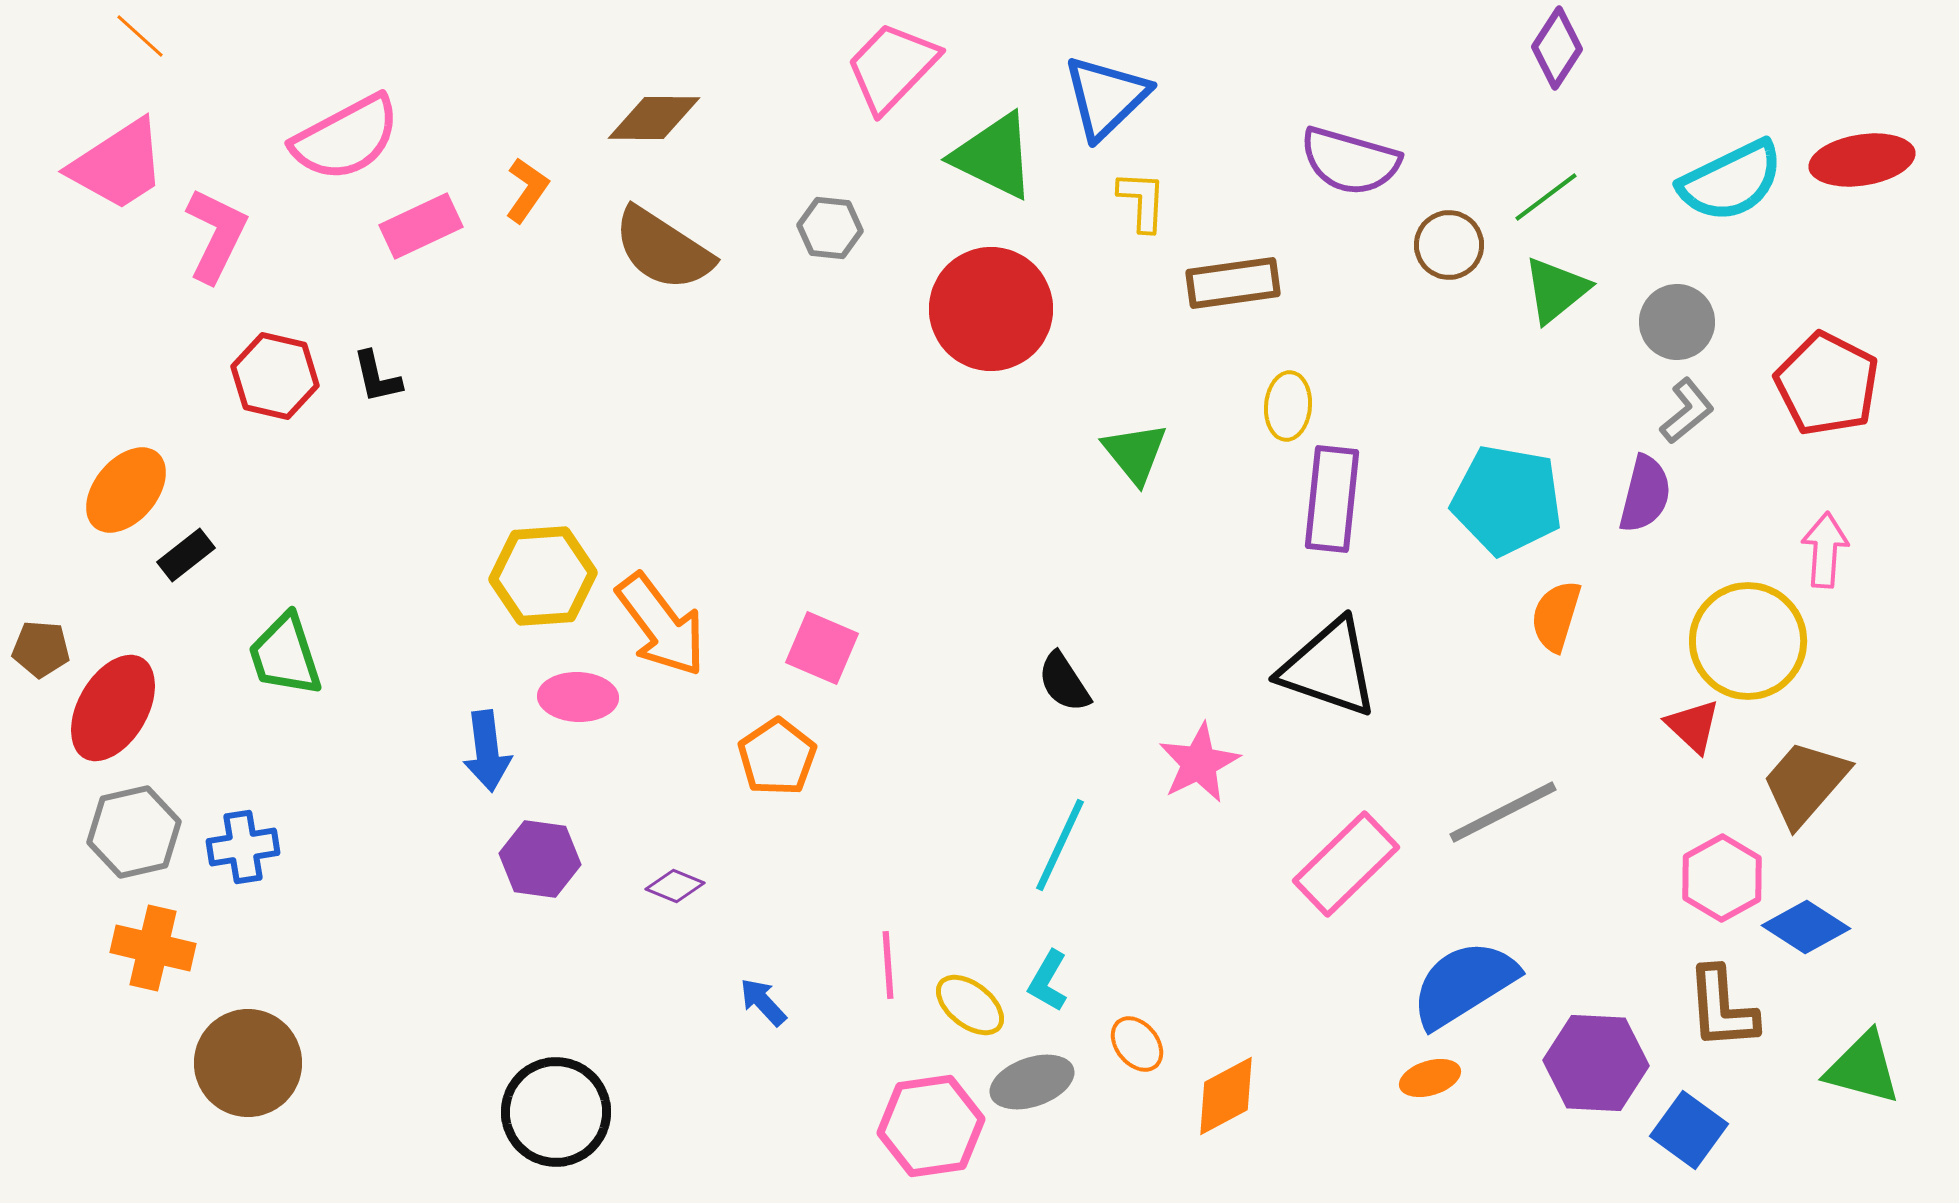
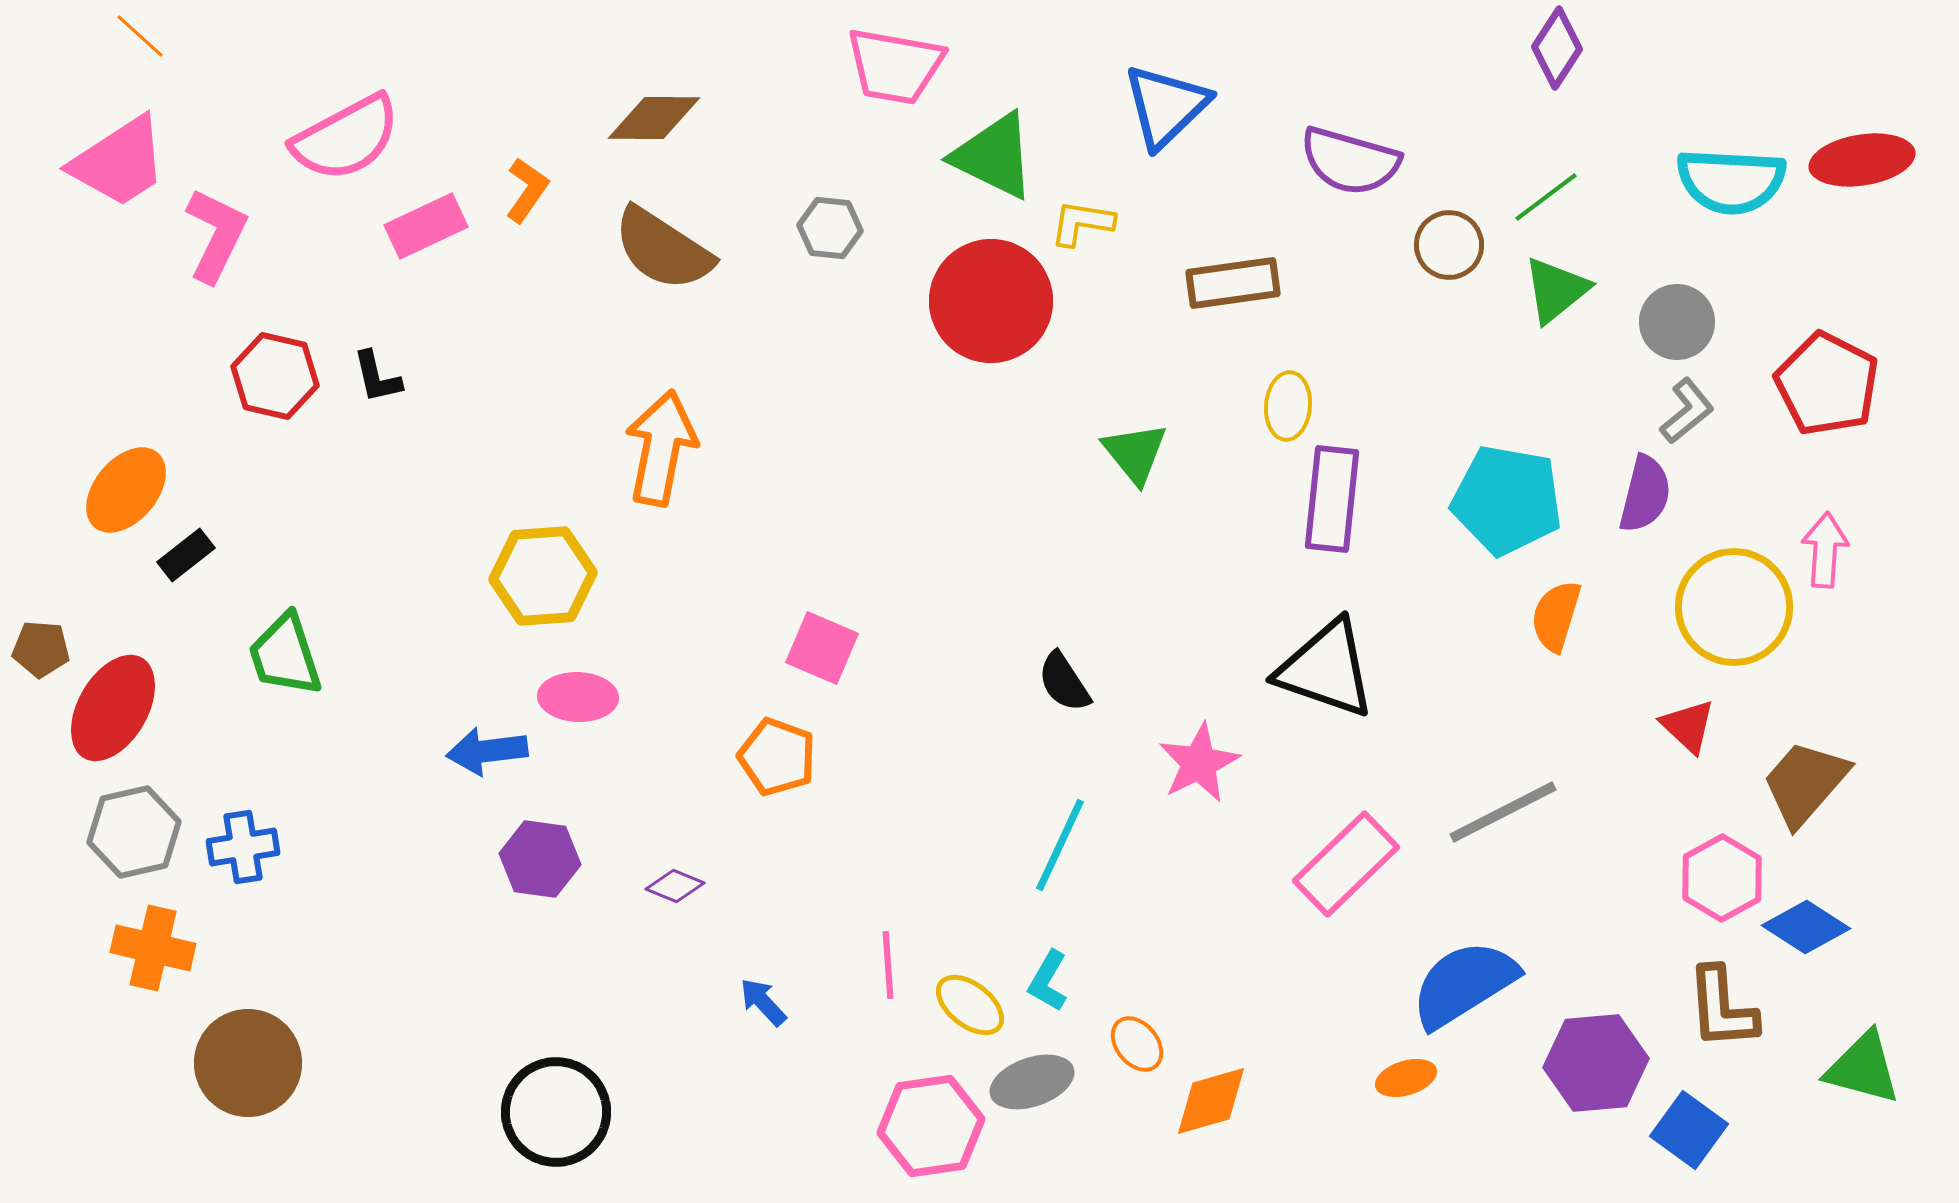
pink trapezoid at (892, 67): moved 3 px right, 1 px up; rotated 124 degrees counterclockwise
blue triangle at (1106, 97): moved 60 px right, 9 px down
pink trapezoid at (118, 165): moved 1 px right, 3 px up
cyan semicircle at (1731, 181): rotated 29 degrees clockwise
yellow L-shape at (1142, 201): moved 60 px left, 22 px down; rotated 84 degrees counterclockwise
pink rectangle at (421, 226): moved 5 px right
red circle at (991, 309): moved 8 px up
orange arrow at (661, 625): moved 177 px up; rotated 132 degrees counterclockwise
yellow circle at (1748, 641): moved 14 px left, 34 px up
black triangle at (1329, 668): moved 3 px left, 1 px down
red triangle at (1693, 726): moved 5 px left
blue arrow at (487, 751): rotated 90 degrees clockwise
orange pentagon at (777, 757): rotated 18 degrees counterclockwise
purple hexagon at (1596, 1063): rotated 8 degrees counterclockwise
orange ellipse at (1430, 1078): moved 24 px left
orange diamond at (1226, 1096): moved 15 px left, 5 px down; rotated 12 degrees clockwise
